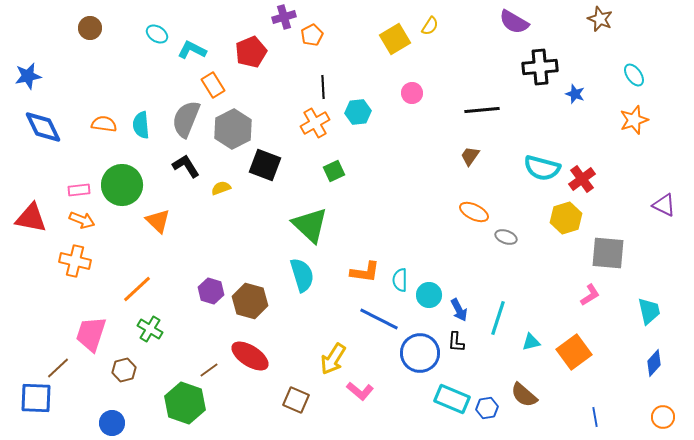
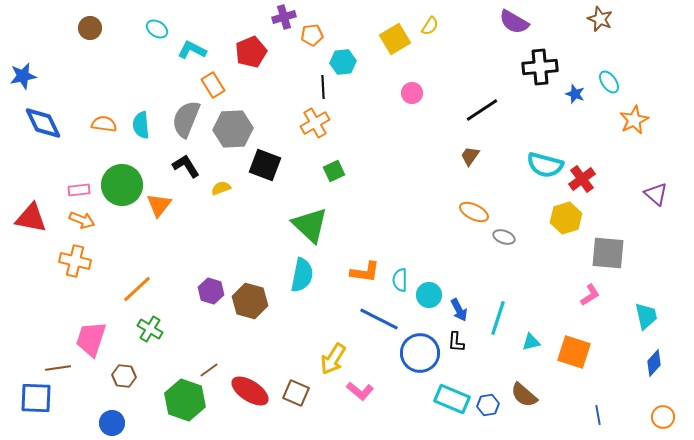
cyan ellipse at (157, 34): moved 5 px up
orange pentagon at (312, 35): rotated 20 degrees clockwise
cyan ellipse at (634, 75): moved 25 px left, 7 px down
blue star at (28, 76): moved 5 px left
black line at (482, 110): rotated 28 degrees counterclockwise
cyan hexagon at (358, 112): moved 15 px left, 50 px up
orange star at (634, 120): rotated 8 degrees counterclockwise
blue diamond at (43, 127): moved 4 px up
gray hexagon at (233, 129): rotated 24 degrees clockwise
cyan semicircle at (542, 168): moved 3 px right, 3 px up
purple triangle at (664, 205): moved 8 px left, 11 px up; rotated 15 degrees clockwise
orange triangle at (158, 221): moved 1 px right, 16 px up; rotated 24 degrees clockwise
gray ellipse at (506, 237): moved 2 px left
cyan semicircle at (302, 275): rotated 28 degrees clockwise
cyan trapezoid at (649, 311): moved 3 px left, 5 px down
pink trapezoid at (91, 334): moved 5 px down
orange square at (574, 352): rotated 36 degrees counterclockwise
red ellipse at (250, 356): moved 35 px down
brown line at (58, 368): rotated 35 degrees clockwise
brown hexagon at (124, 370): moved 6 px down; rotated 20 degrees clockwise
brown square at (296, 400): moved 7 px up
green hexagon at (185, 403): moved 3 px up
blue hexagon at (487, 408): moved 1 px right, 3 px up
blue line at (595, 417): moved 3 px right, 2 px up
